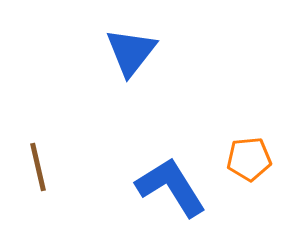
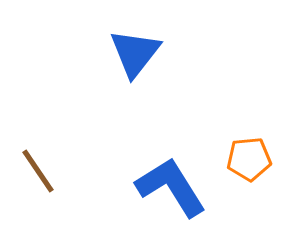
blue triangle: moved 4 px right, 1 px down
brown line: moved 4 px down; rotated 21 degrees counterclockwise
